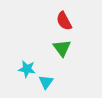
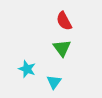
cyan star: rotated 12 degrees clockwise
cyan triangle: moved 8 px right
